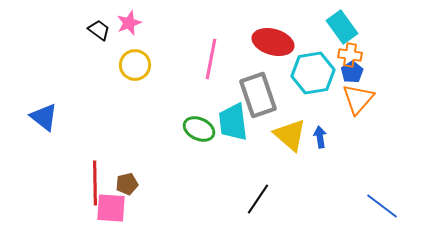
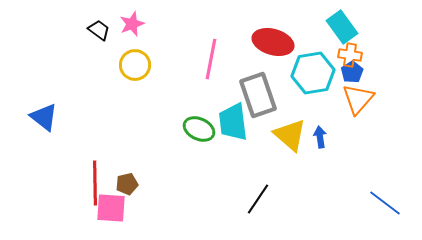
pink star: moved 3 px right, 1 px down
blue line: moved 3 px right, 3 px up
